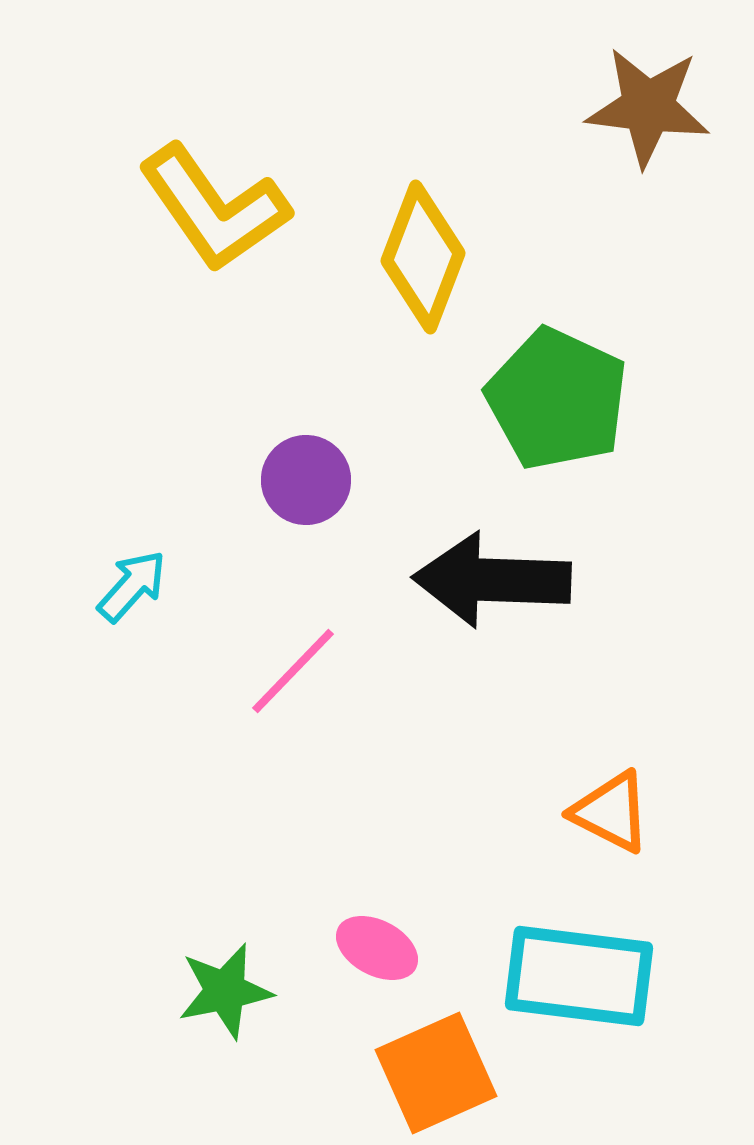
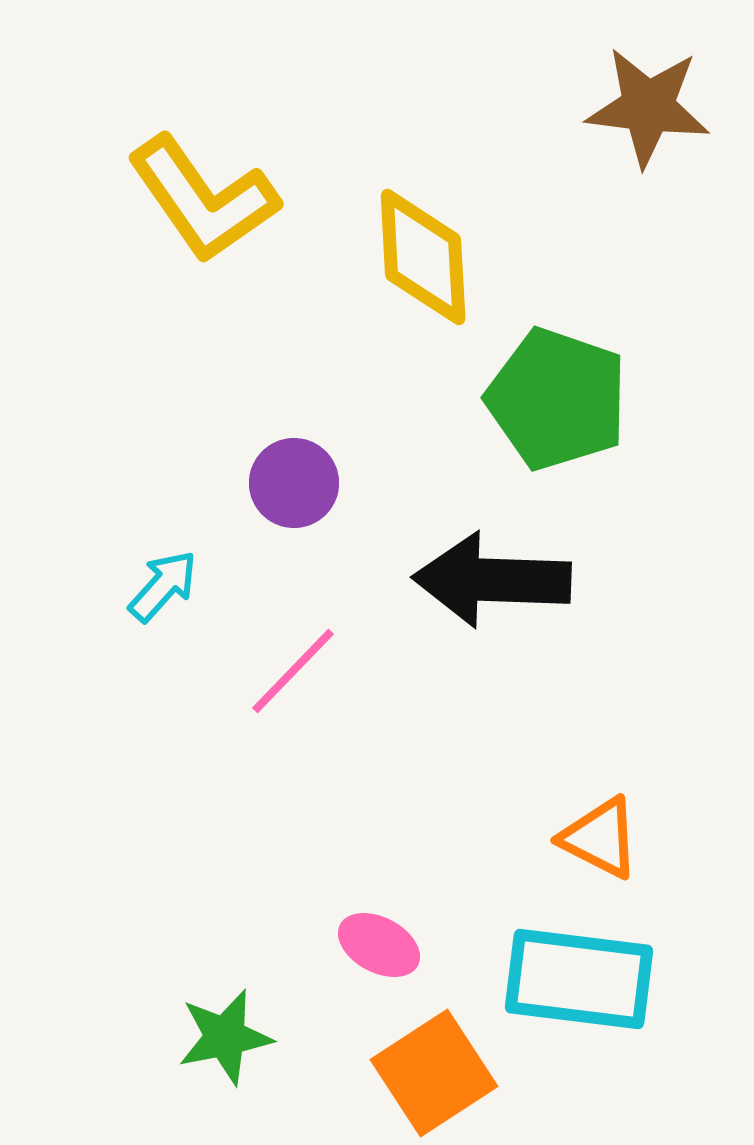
yellow L-shape: moved 11 px left, 9 px up
yellow diamond: rotated 24 degrees counterclockwise
green pentagon: rotated 6 degrees counterclockwise
purple circle: moved 12 px left, 3 px down
cyan arrow: moved 31 px right
orange triangle: moved 11 px left, 26 px down
pink ellipse: moved 2 px right, 3 px up
cyan rectangle: moved 3 px down
green star: moved 46 px down
orange square: moved 2 px left; rotated 9 degrees counterclockwise
